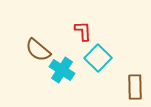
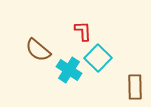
cyan cross: moved 7 px right
